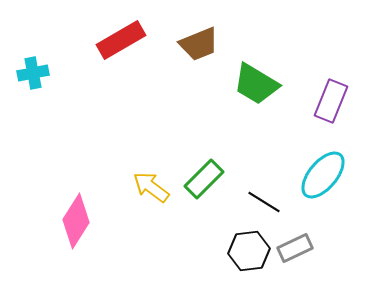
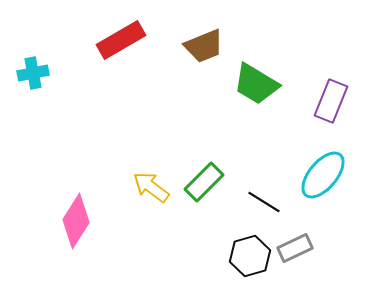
brown trapezoid: moved 5 px right, 2 px down
green rectangle: moved 3 px down
black hexagon: moved 1 px right, 5 px down; rotated 9 degrees counterclockwise
